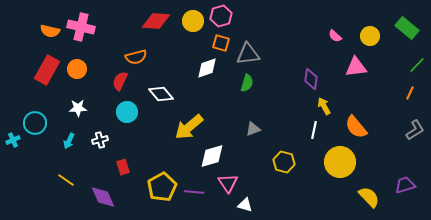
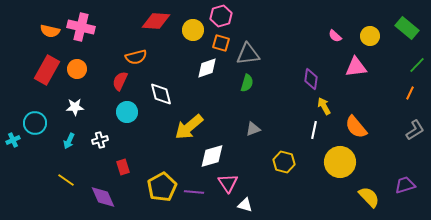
yellow circle at (193, 21): moved 9 px down
white diamond at (161, 94): rotated 25 degrees clockwise
white star at (78, 108): moved 3 px left, 1 px up
